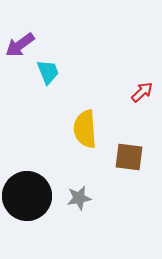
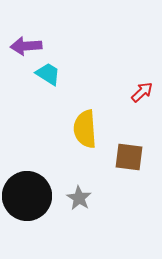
purple arrow: moved 6 px right, 1 px down; rotated 32 degrees clockwise
cyan trapezoid: moved 2 px down; rotated 36 degrees counterclockwise
gray star: rotated 30 degrees counterclockwise
